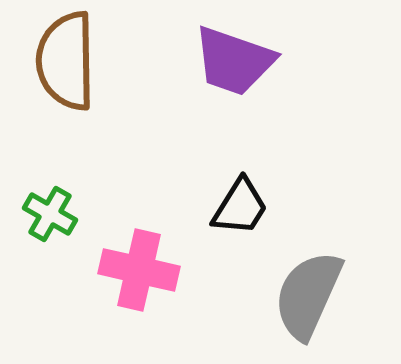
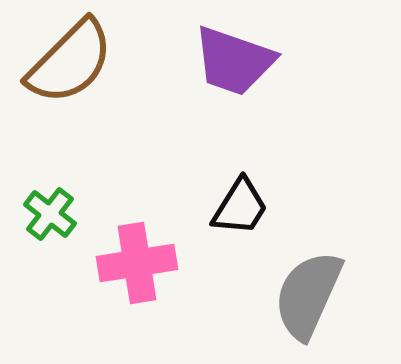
brown semicircle: moved 4 px right, 1 px down; rotated 134 degrees counterclockwise
green cross: rotated 8 degrees clockwise
pink cross: moved 2 px left, 7 px up; rotated 22 degrees counterclockwise
